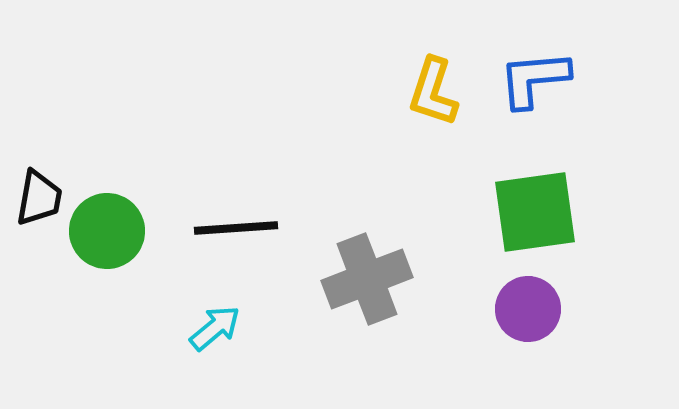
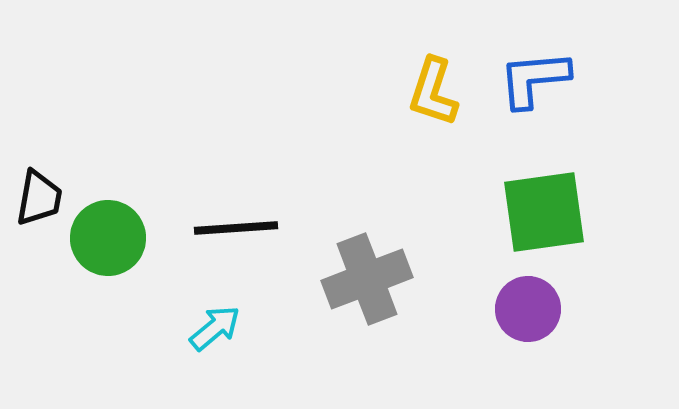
green square: moved 9 px right
green circle: moved 1 px right, 7 px down
